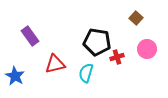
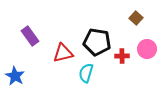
red cross: moved 5 px right, 1 px up; rotated 16 degrees clockwise
red triangle: moved 8 px right, 11 px up
